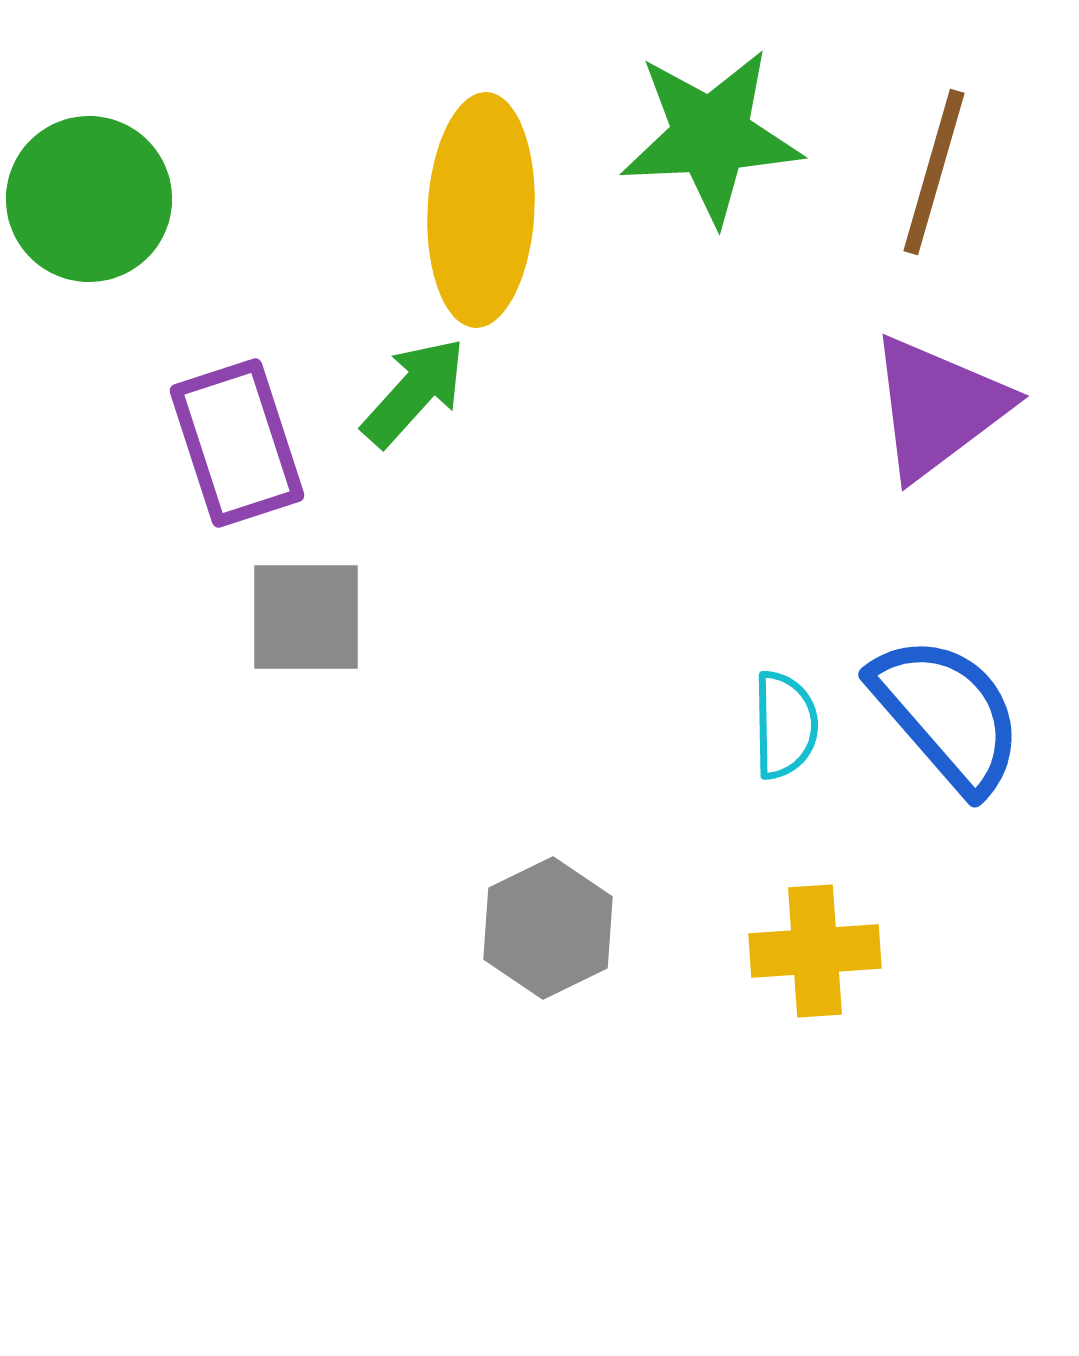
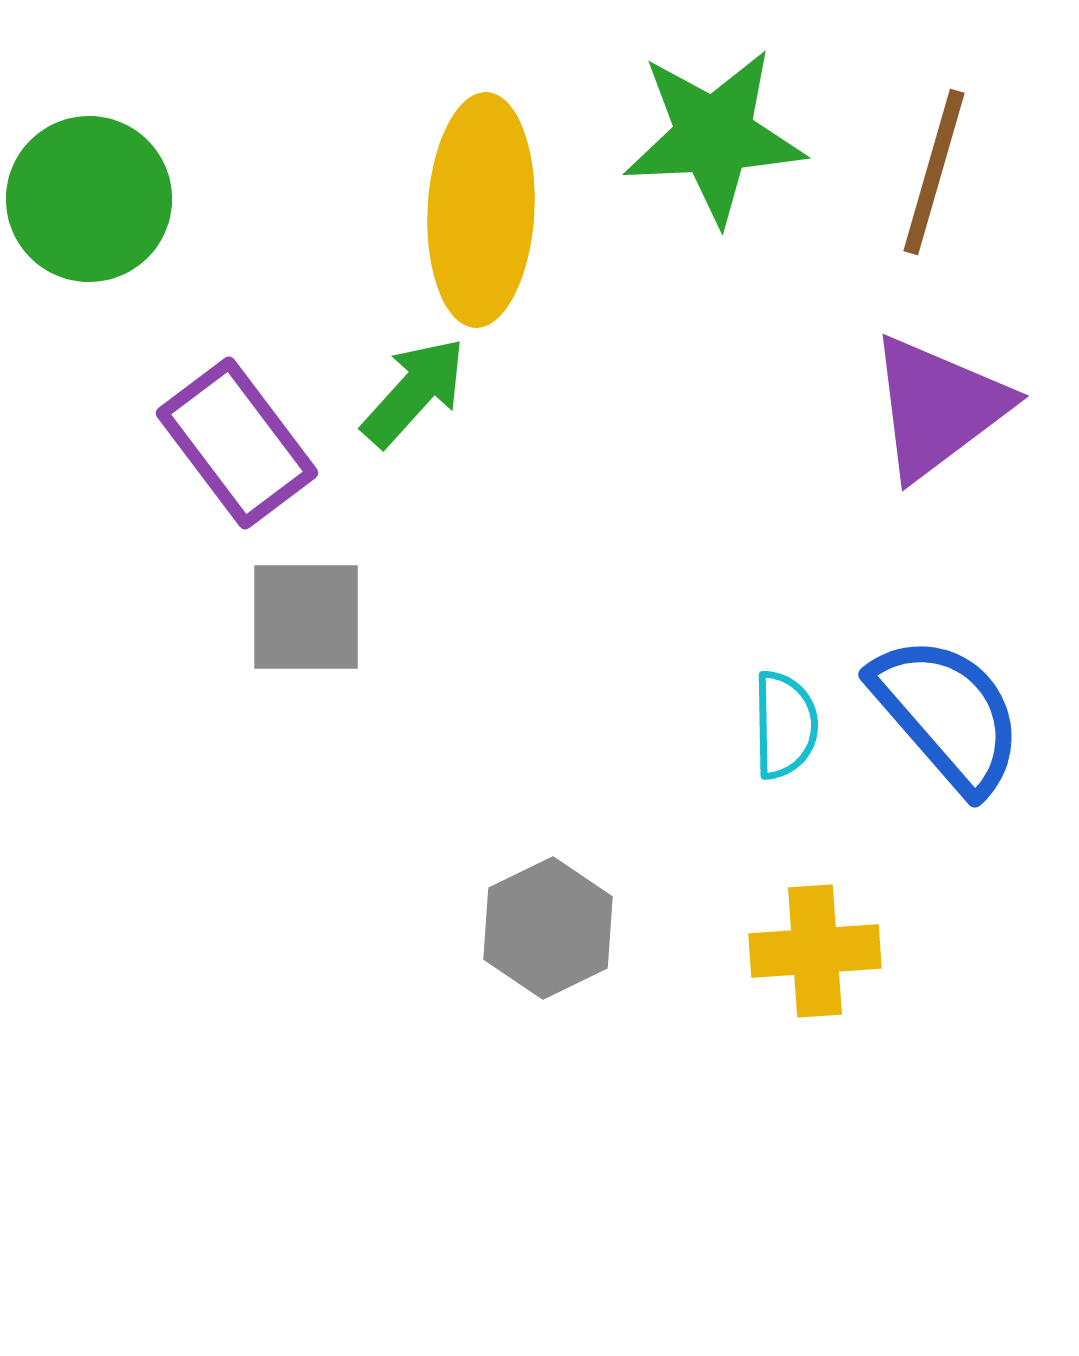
green star: moved 3 px right
purple rectangle: rotated 19 degrees counterclockwise
